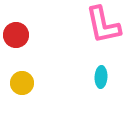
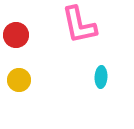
pink L-shape: moved 24 px left
yellow circle: moved 3 px left, 3 px up
